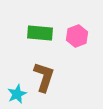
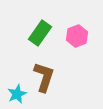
green rectangle: rotated 60 degrees counterclockwise
